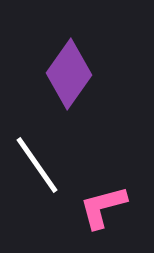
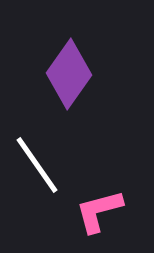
pink L-shape: moved 4 px left, 4 px down
